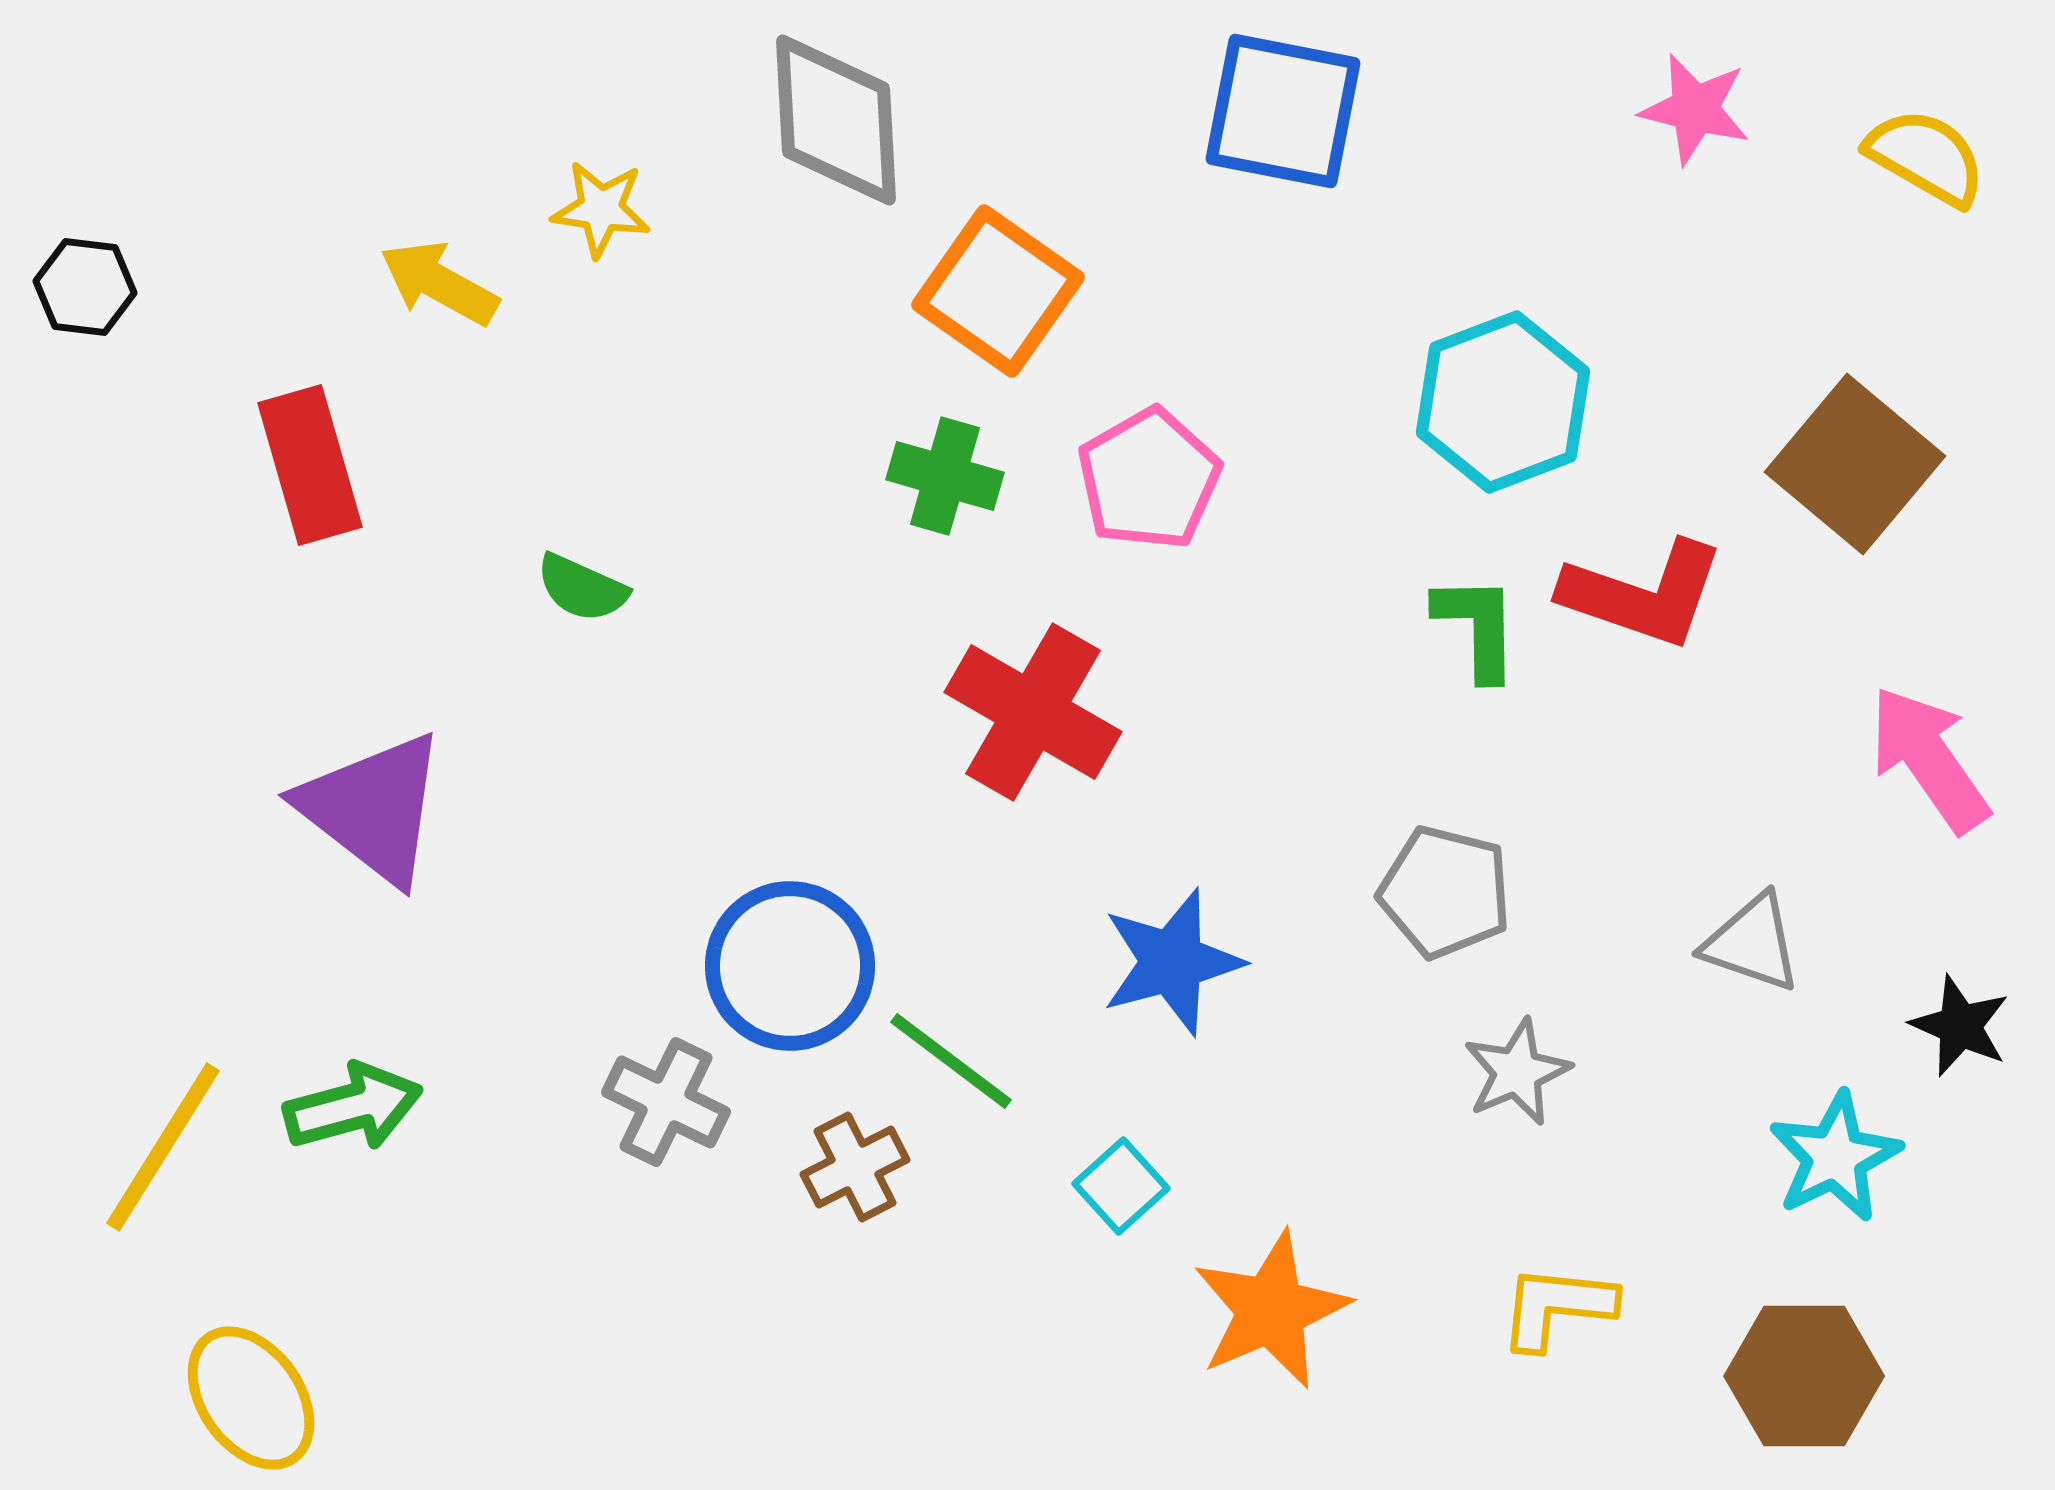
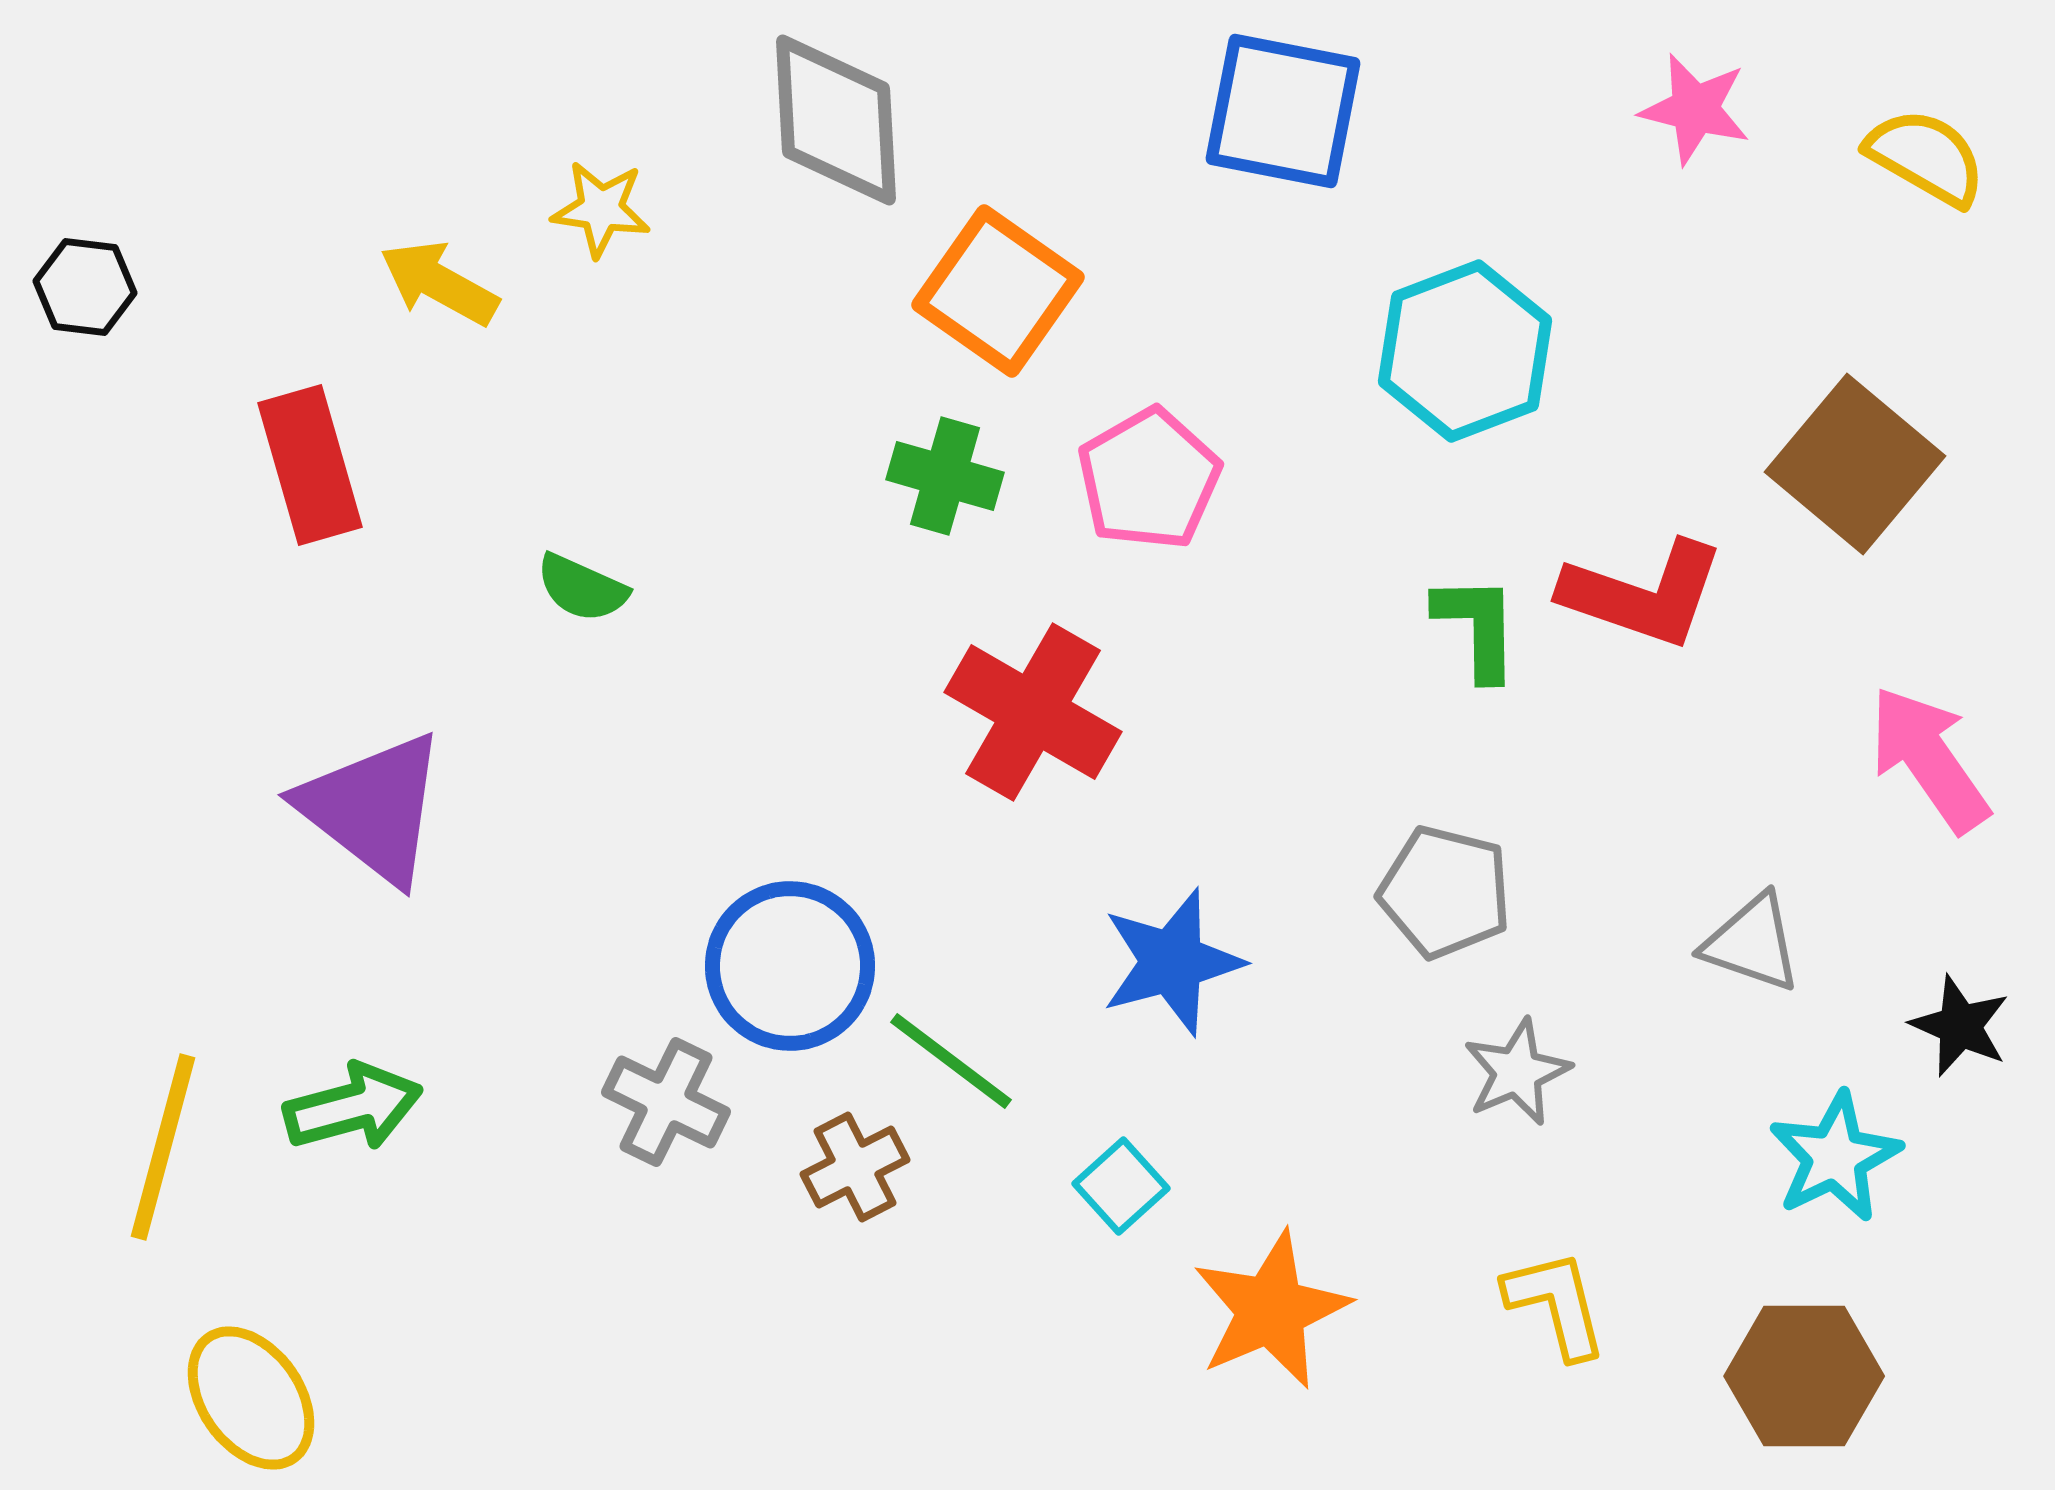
cyan hexagon: moved 38 px left, 51 px up
yellow line: rotated 17 degrees counterclockwise
yellow L-shape: moved 1 px left, 3 px up; rotated 70 degrees clockwise
